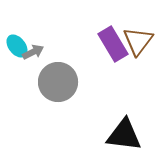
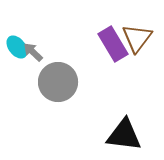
brown triangle: moved 1 px left, 3 px up
cyan ellipse: moved 1 px down
gray arrow: rotated 110 degrees counterclockwise
